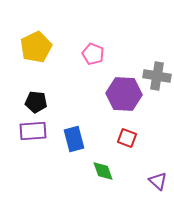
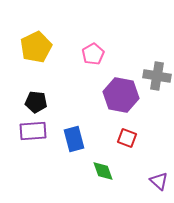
pink pentagon: rotated 20 degrees clockwise
purple hexagon: moved 3 px left, 1 px down; rotated 8 degrees clockwise
purple triangle: moved 1 px right
